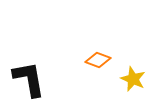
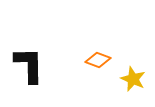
black L-shape: moved 14 px up; rotated 9 degrees clockwise
